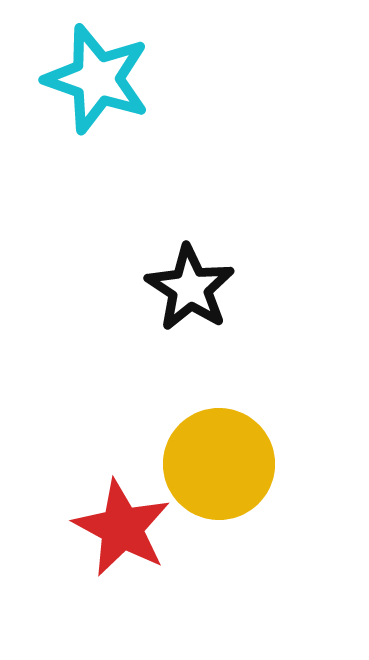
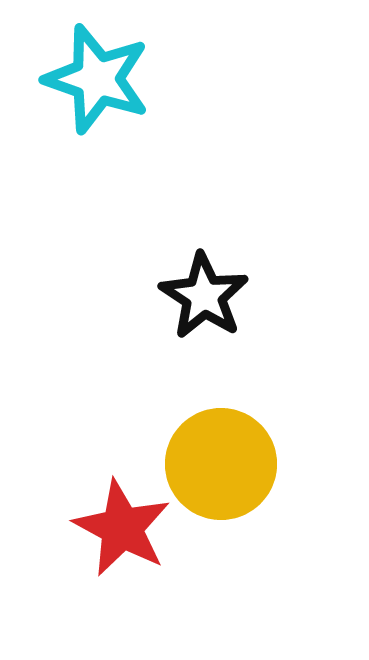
black star: moved 14 px right, 8 px down
yellow circle: moved 2 px right
